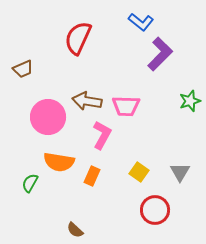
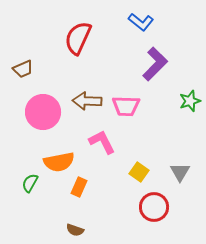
purple L-shape: moved 5 px left, 10 px down
brown arrow: rotated 8 degrees counterclockwise
pink circle: moved 5 px left, 5 px up
pink L-shape: moved 7 px down; rotated 56 degrees counterclockwise
orange semicircle: rotated 20 degrees counterclockwise
orange rectangle: moved 13 px left, 11 px down
red circle: moved 1 px left, 3 px up
brown semicircle: rotated 24 degrees counterclockwise
